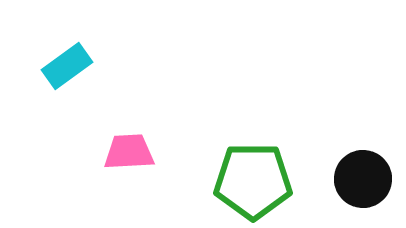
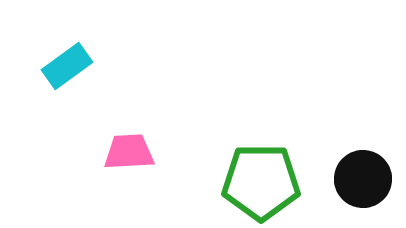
green pentagon: moved 8 px right, 1 px down
